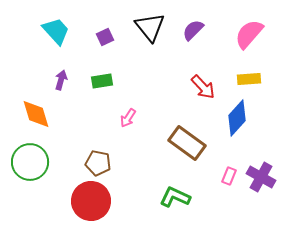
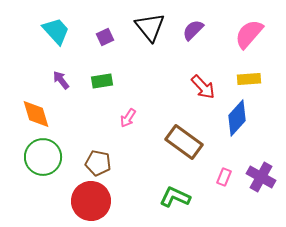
purple arrow: rotated 54 degrees counterclockwise
brown rectangle: moved 3 px left, 1 px up
green circle: moved 13 px right, 5 px up
pink rectangle: moved 5 px left, 1 px down
